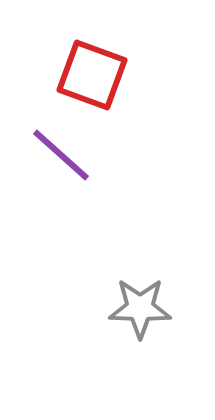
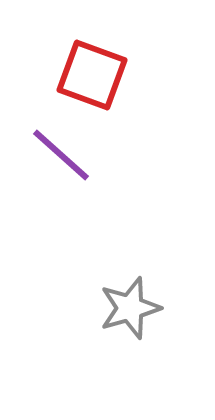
gray star: moved 10 px left; rotated 18 degrees counterclockwise
